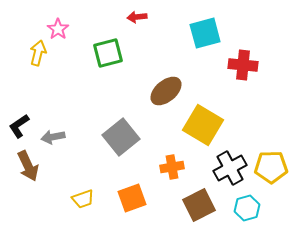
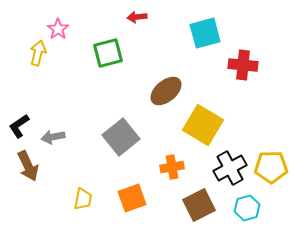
yellow trapezoid: rotated 60 degrees counterclockwise
